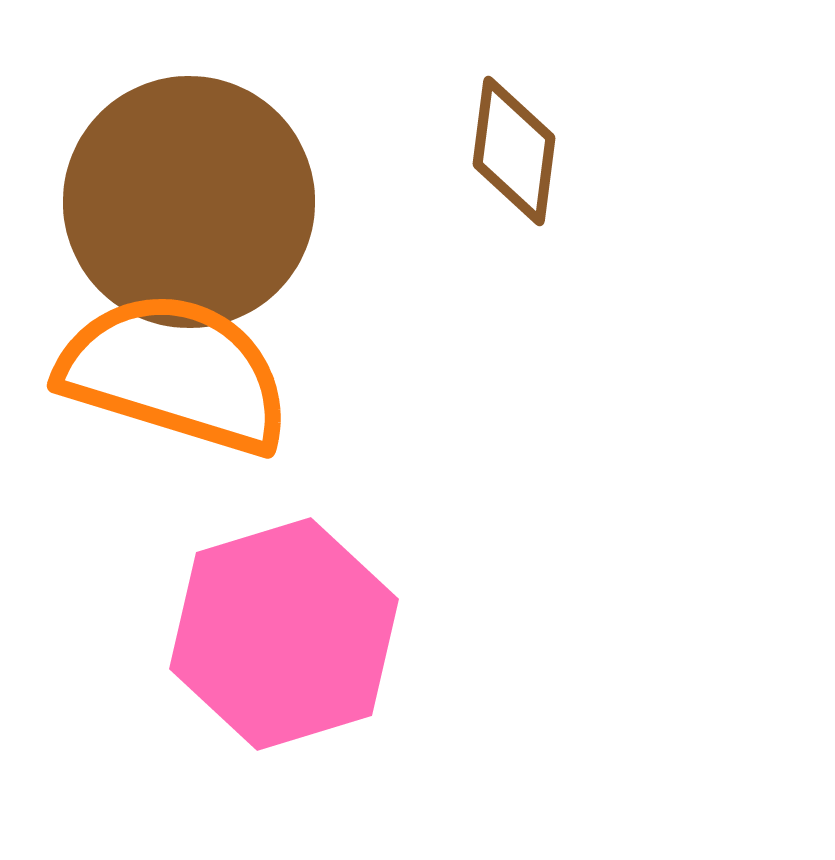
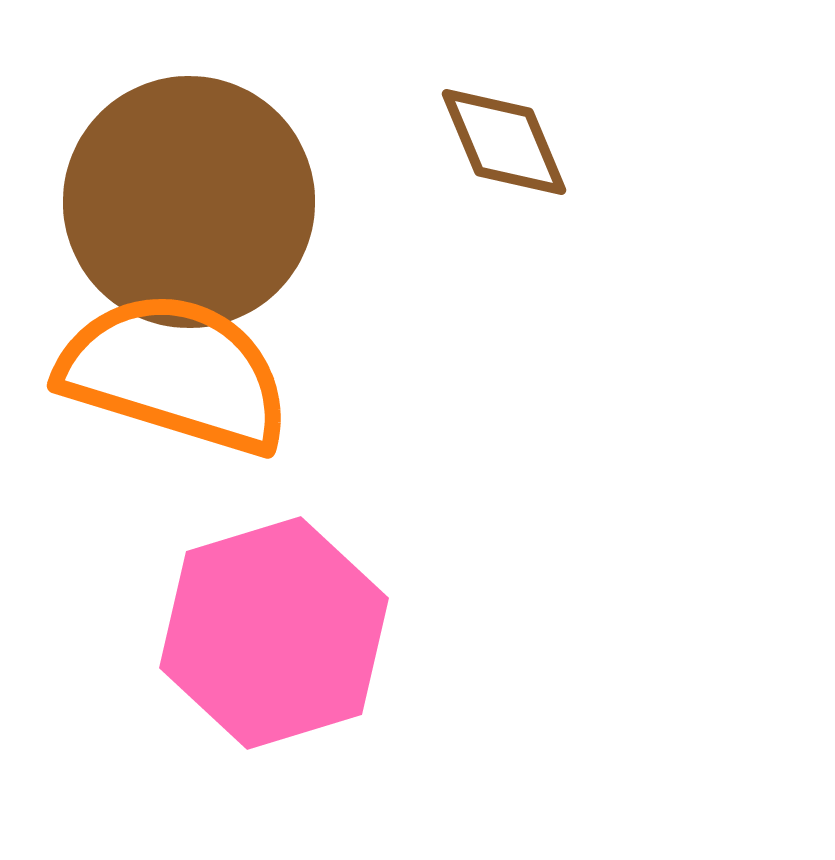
brown diamond: moved 10 px left, 9 px up; rotated 30 degrees counterclockwise
pink hexagon: moved 10 px left, 1 px up
